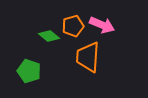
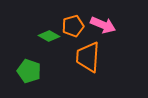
pink arrow: moved 1 px right
green diamond: rotated 10 degrees counterclockwise
